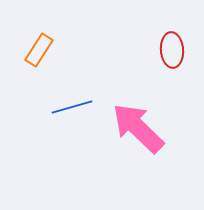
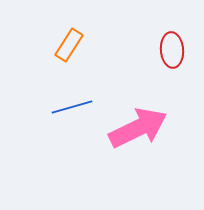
orange rectangle: moved 30 px right, 5 px up
pink arrow: rotated 110 degrees clockwise
